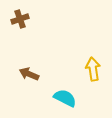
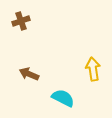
brown cross: moved 1 px right, 2 px down
cyan semicircle: moved 2 px left
